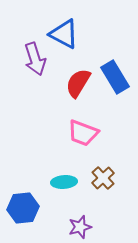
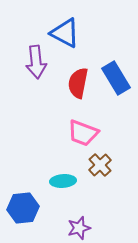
blue triangle: moved 1 px right, 1 px up
purple arrow: moved 1 px right, 3 px down; rotated 12 degrees clockwise
blue rectangle: moved 1 px right, 1 px down
red semicircle: rotated 20 degrees counterclockwise
brown cross: moved 3 px left, 13 px up
cyan ellipse: moved 1 px left, 1 px up
purple star: moved 1 px left, 1 px down
